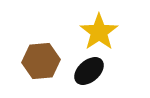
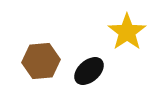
yellow star: moved 28 px right
